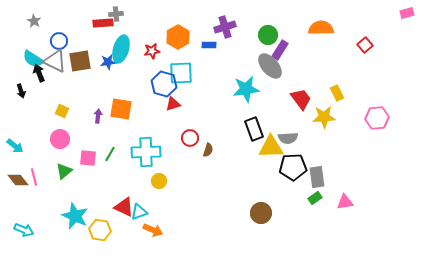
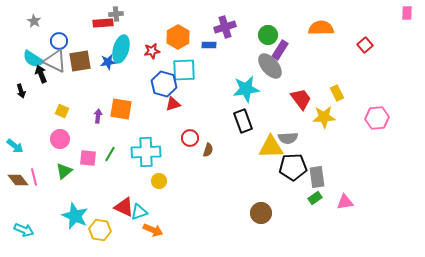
pink rectangle at (407, 13): rotated 72 degrees counterclockwise
black arrow at (39, 73): moved 2 px right, 1 px down
cyan square at (181, 73): moved 3 px right, 3 px up
black rectangle at (254, 129): moved 11 px left, 8 px up
